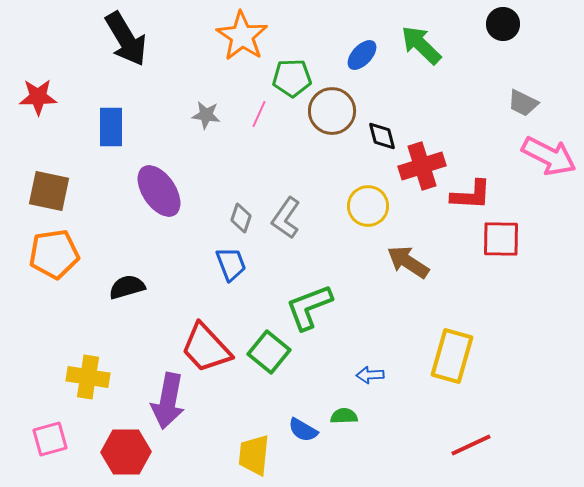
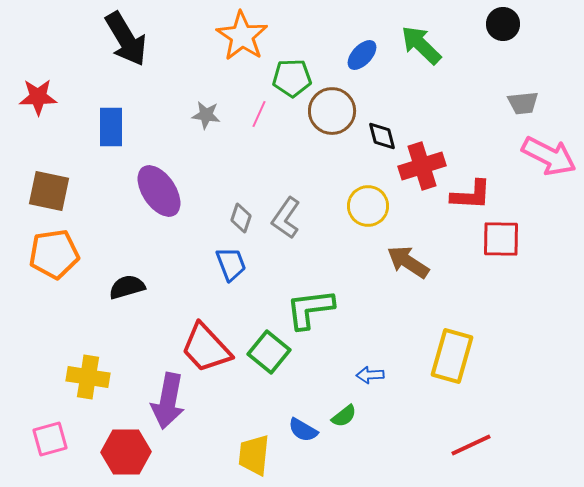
gray trapezoid: rotated 32 degrees counterclockwise
green L-shape: moved 1 px right, 2 px down; rotated 14 degrees clockwise
green semicircle: rotated 144 degrees clockwise
